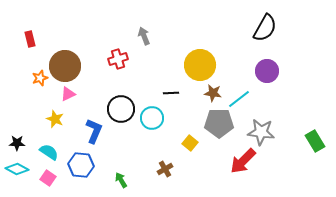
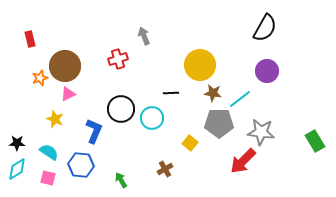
cyan line: moved 1 px right
cyan diamond: rotated 60 degrees counterclockwise
pink square: rotated 21 degrees counterclockwise
